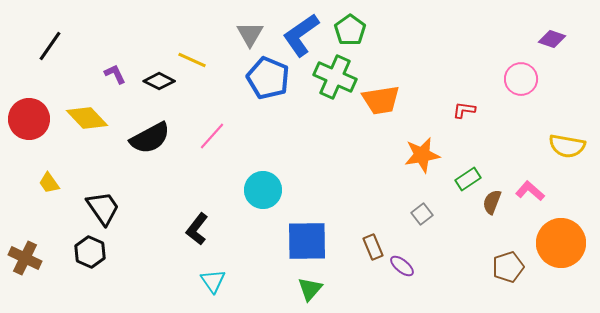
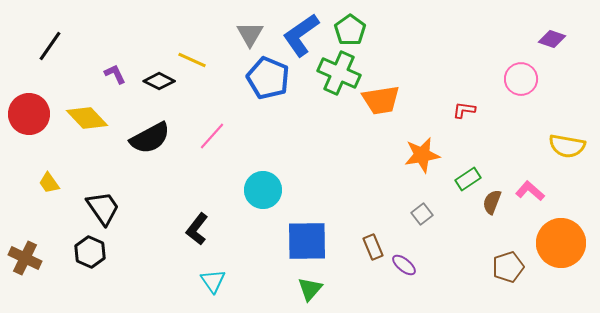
green cross: moved 4 px right, 4 px up
red circle: moved 5 px up
purple ellipse: moved 2 px right, 1 px up
